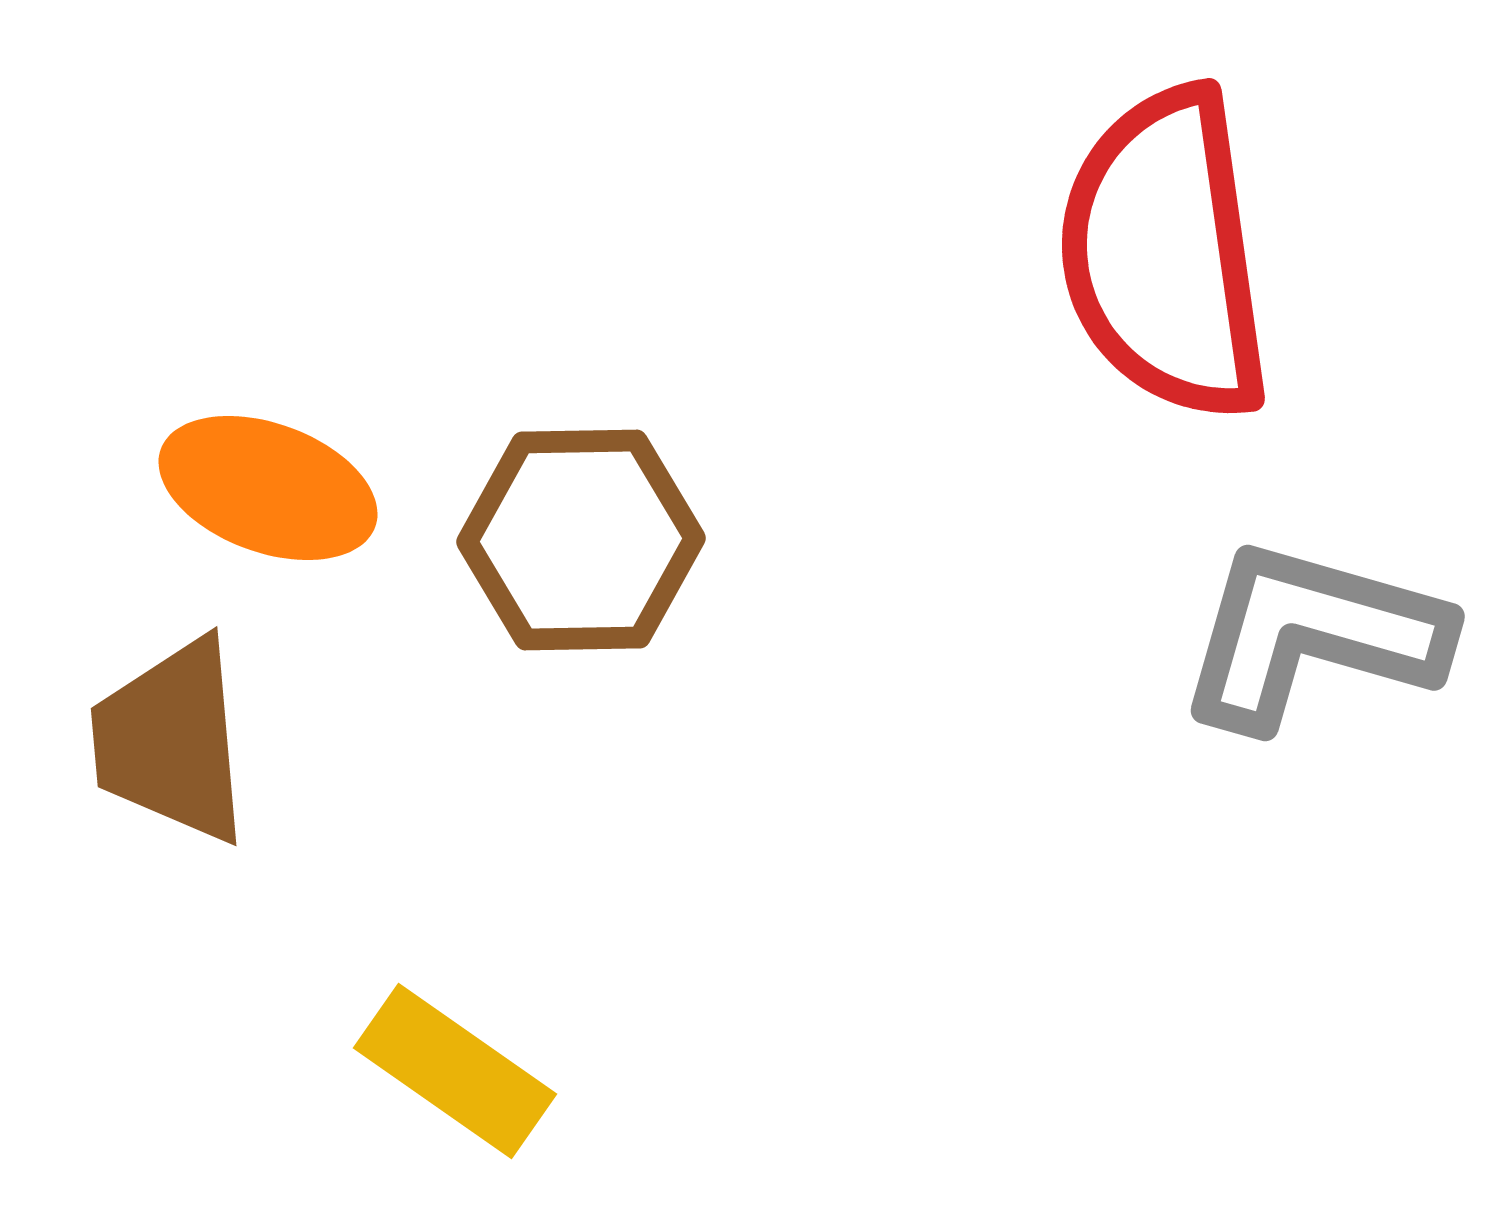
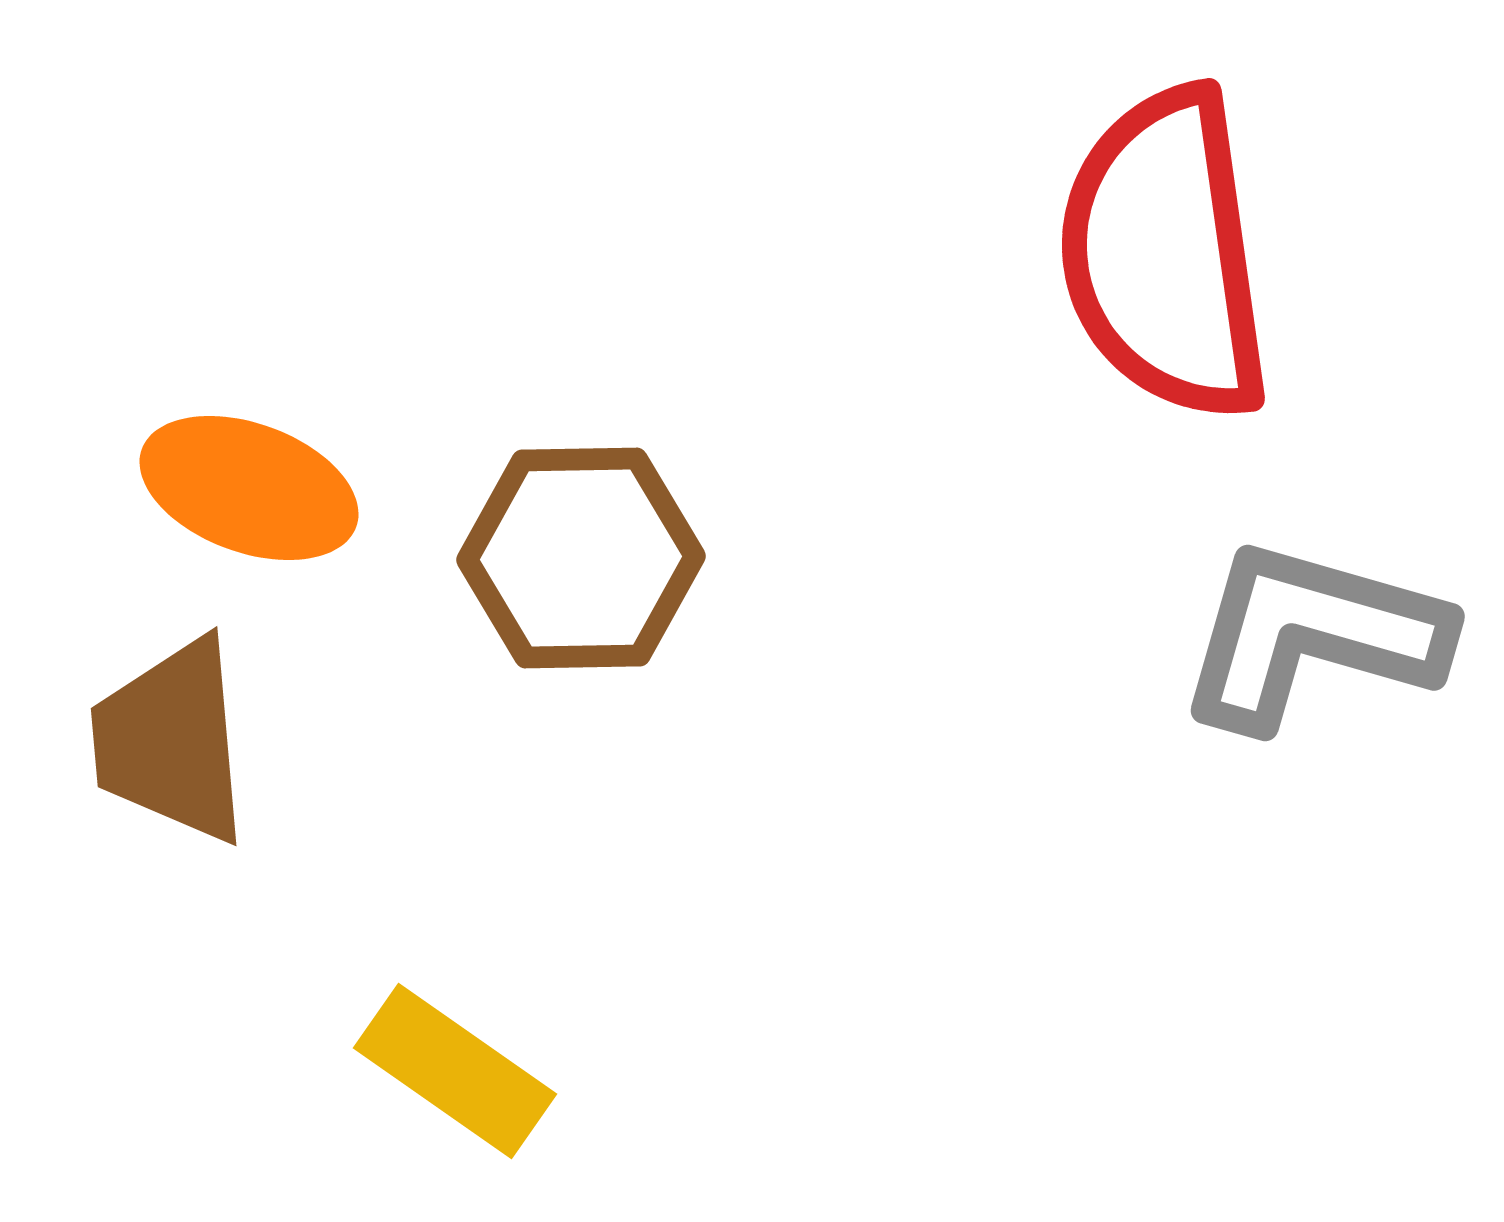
orange ellipse: moved 19 px left
brown hexagon: moved 18 px down
